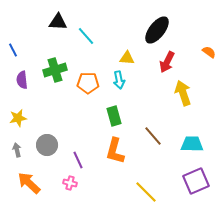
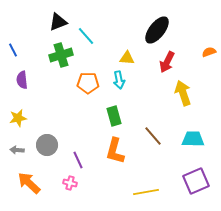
black triangle: rotated 24 degrees counterclockwise
orange semicircle: rotated 56 degrees counterclockwise
green cross: moved 6 px right, 15 px up
cyan trapezoid: moved 1 px right, 5 px up
gray arrow: rotated 72 degrees counterclockwise
yellow line: rotated 55 degrees counterclockwise
